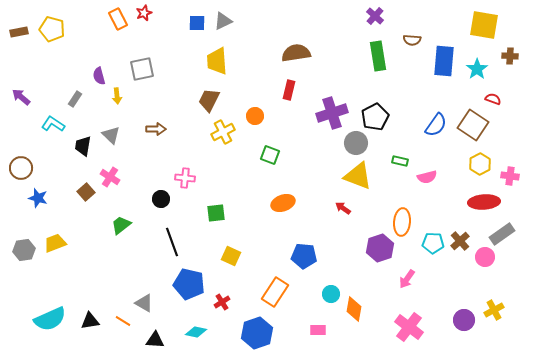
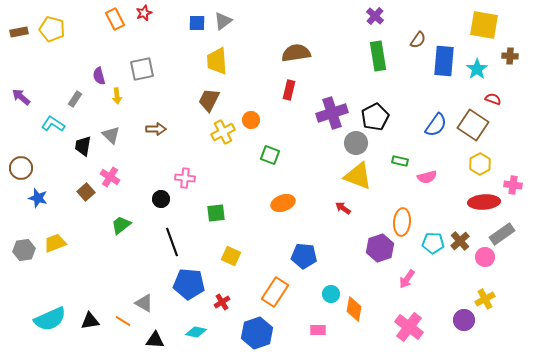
orange rectangle at (118, 19): moved 3 px left
gray triangle at (223, 21): rotated 12 degrees counterclockwise
brown semicircle at (412, 40): moved 6 px right; rotated 60 degrees counterclockwise
orange circle at (255, 116): moved 4 px left, 4 px down
pink cross at (510, 176): moved 3 px right, 9 px down
blue pentagon at (189, 284): rotated 8 degrees counterclockwise
yellow cross at (494, 310): moved 9 px left, 11 px up
